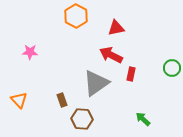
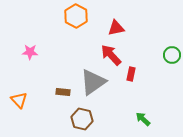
red arrow: rotated 20 degrees clockwise
green circle: moved 13 px up
gray triangle: moved 3 px left, 1 px up
brown rectangle: moved 1 px right, 8 px up; rotated 64 degrees counterclockwise
brown hexagon: rotated 10 degrees clockwise
